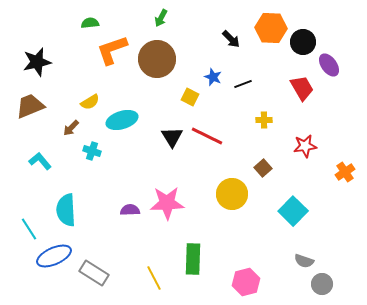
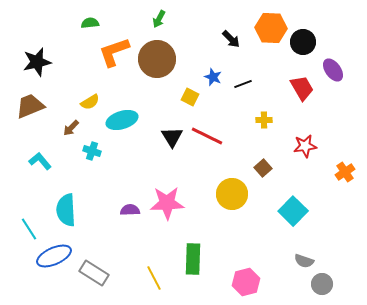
green arrow: moved 2 px left, 1 px down
orange L-shape: moved 2 px right, 2 px down
purple ellipse: moved 4 px right, 5 px down
